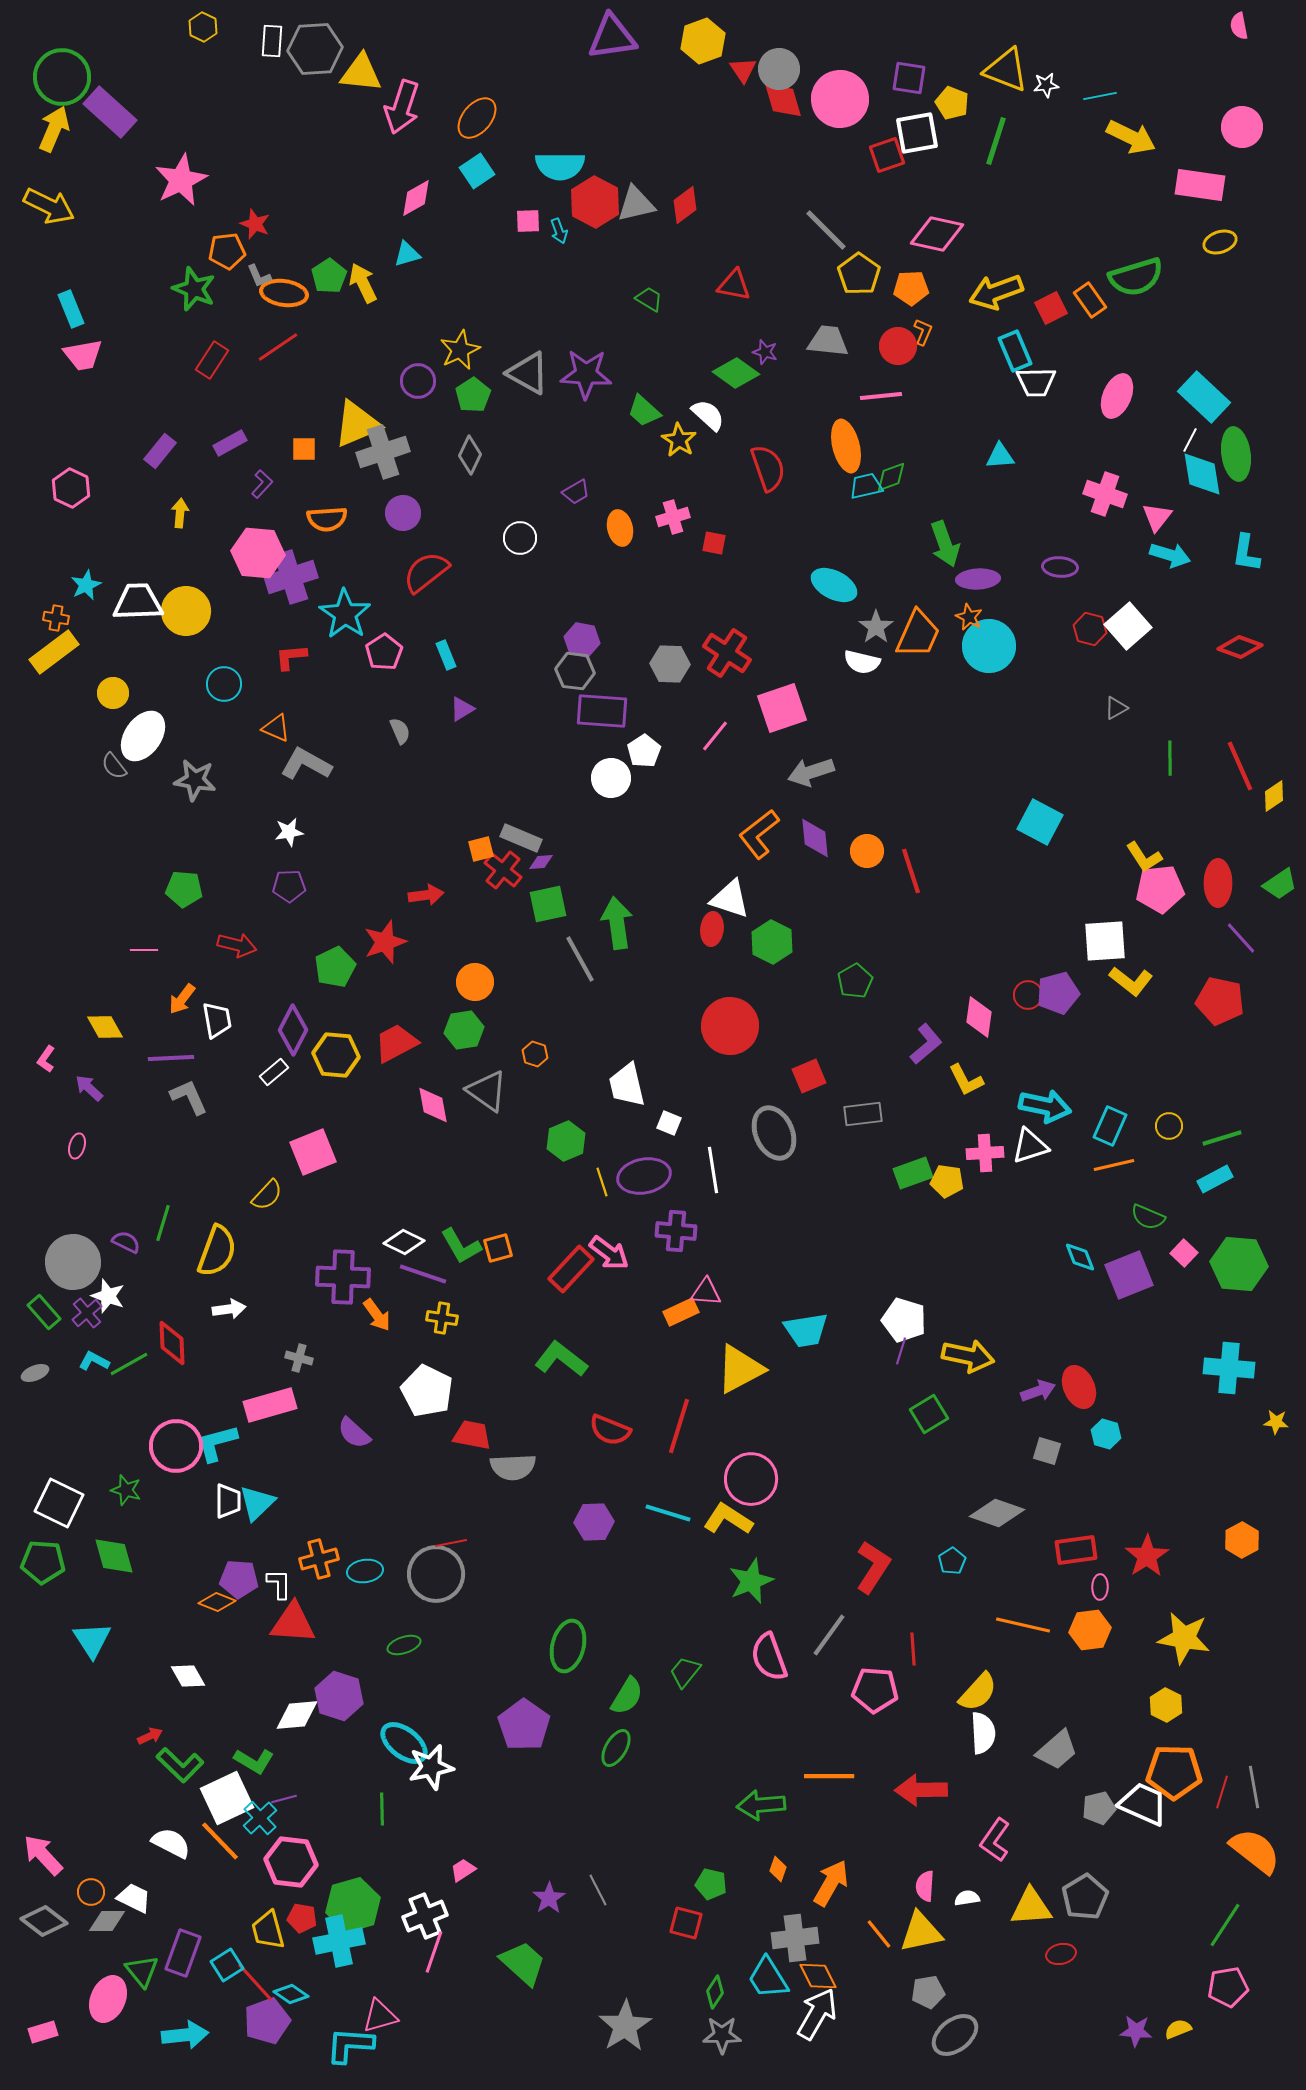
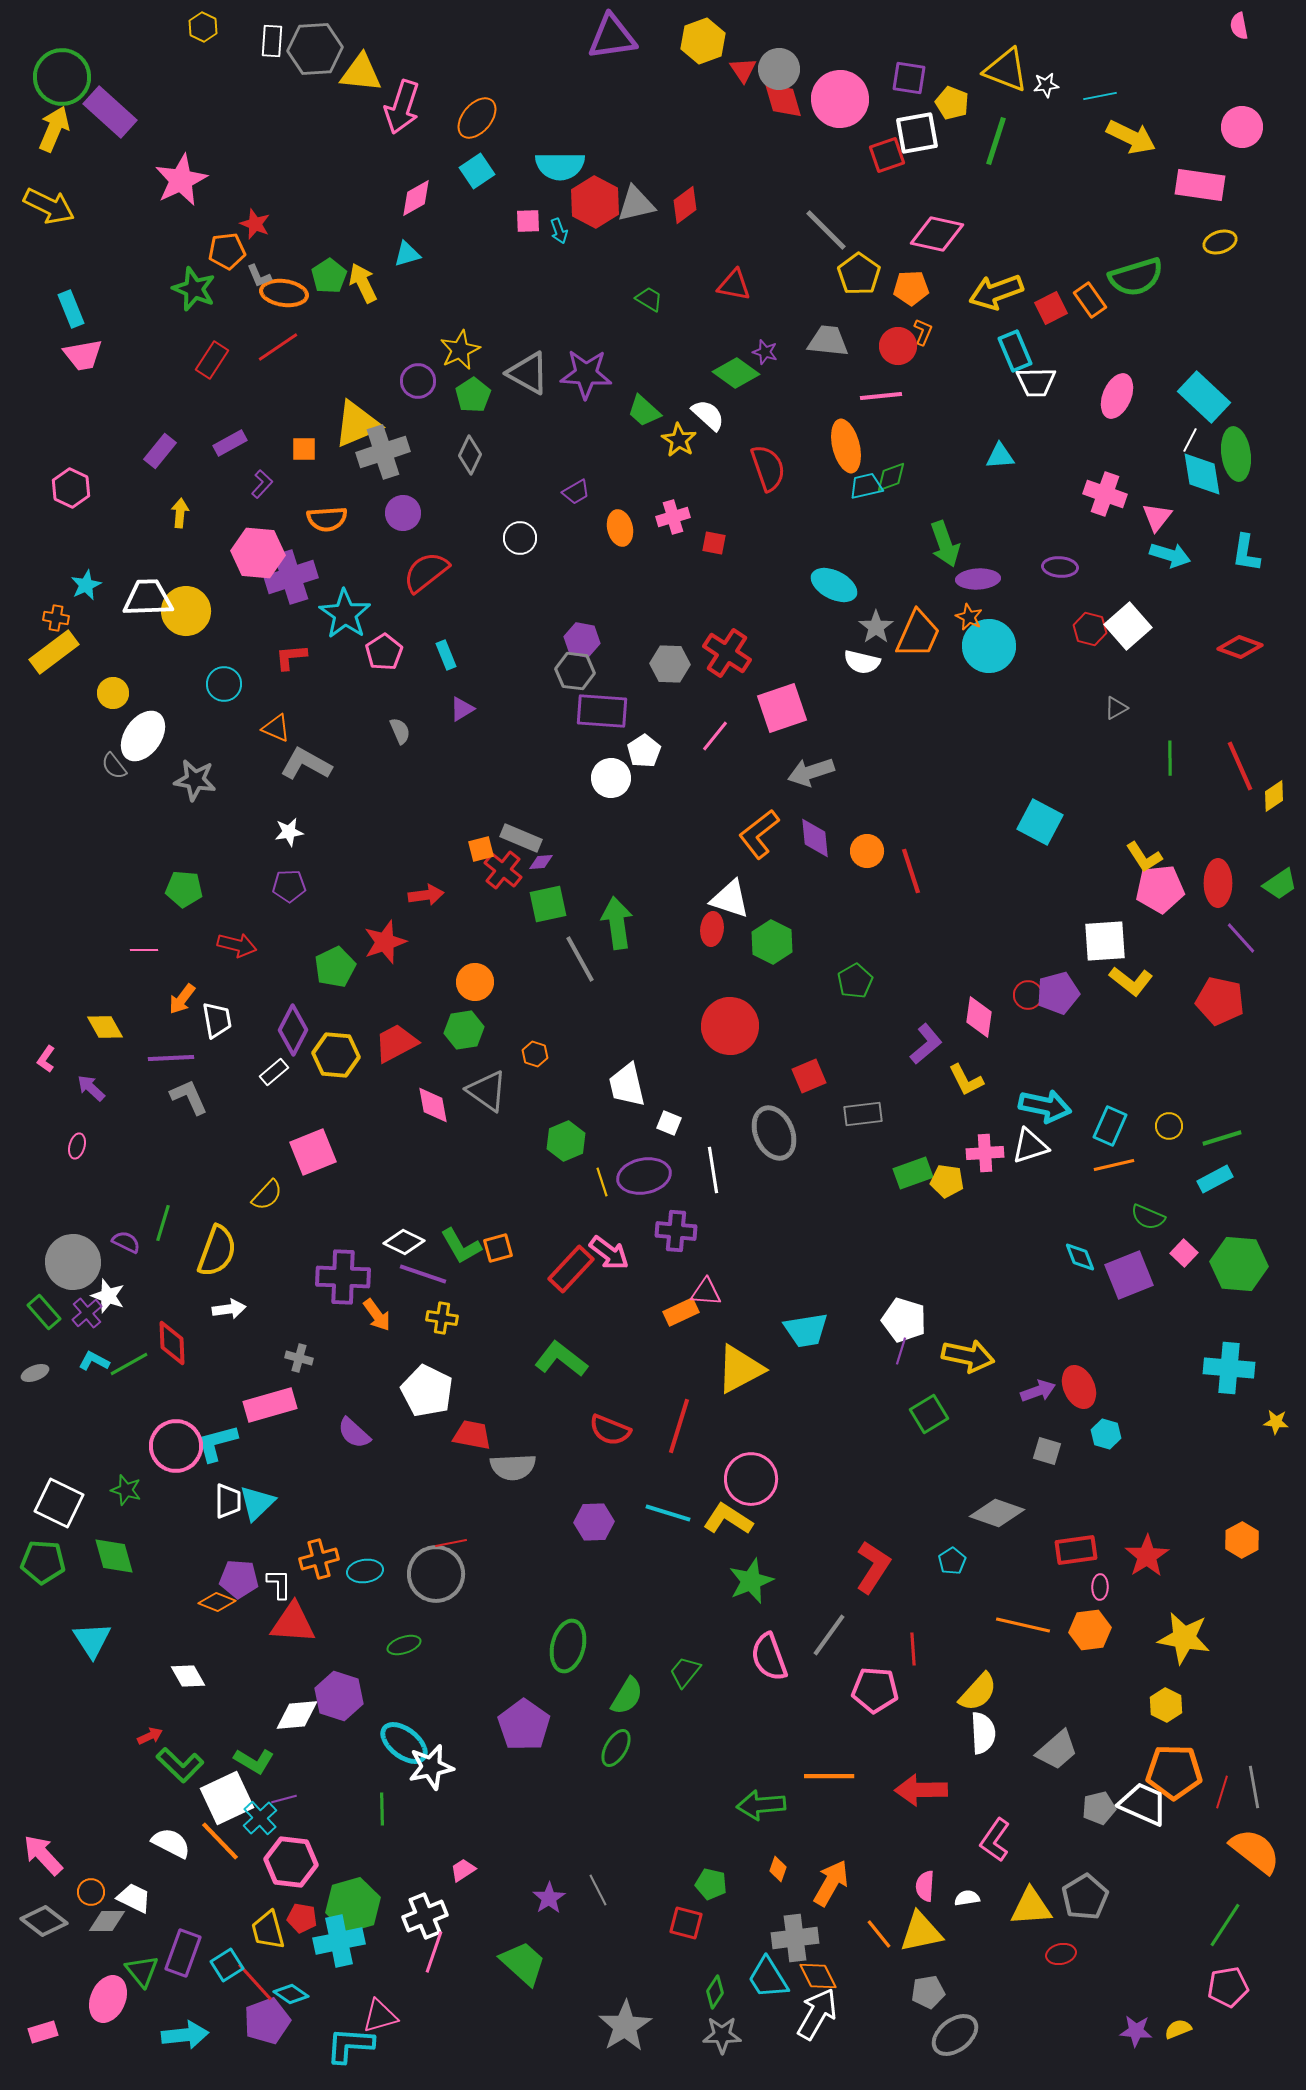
white trapezoid at (138, 602): moved 10 px right, 4 px up
purple arrow at (89, 1088): moved 2 px right
